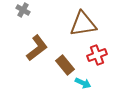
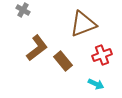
brown triangle: rotated 12 degrees counterclockwise
red cross: moved 5 px right
brown rectangle: moved 2 px left, 4 px up
cyan arrow: moved 13 px right, 1 px down
